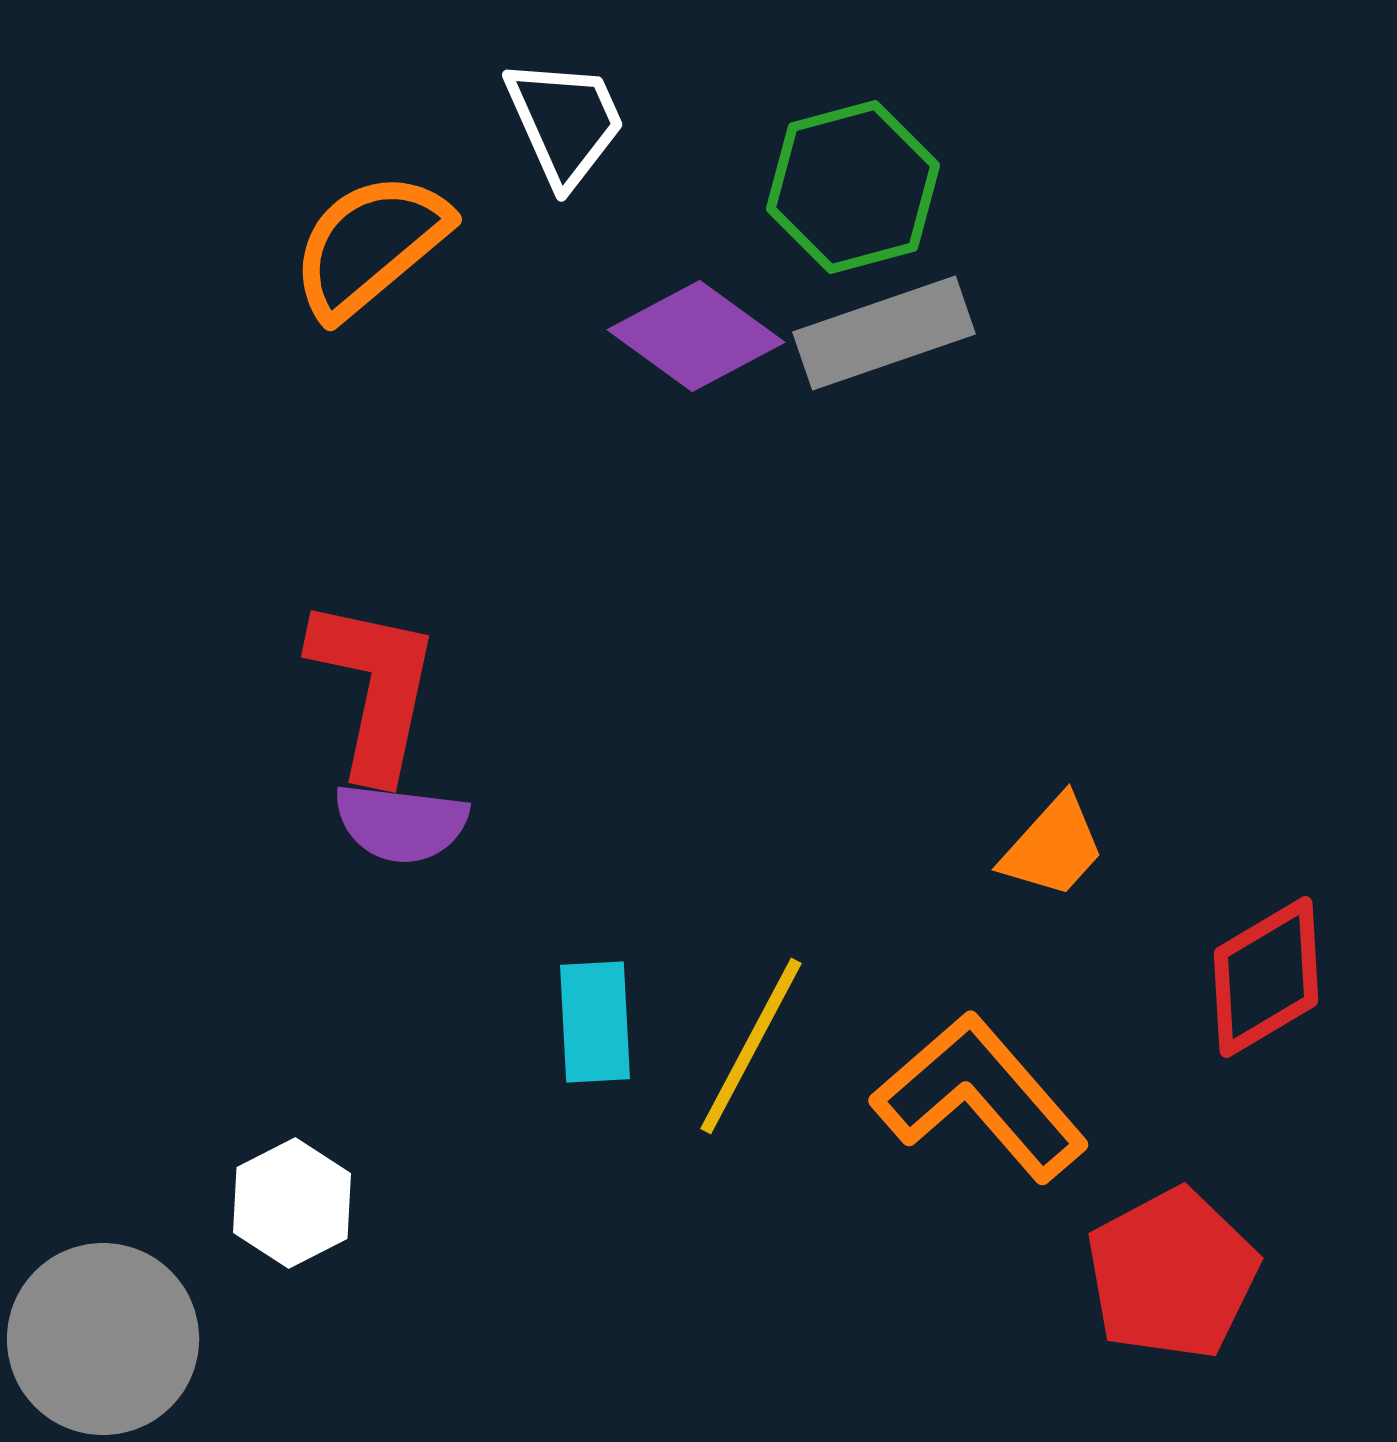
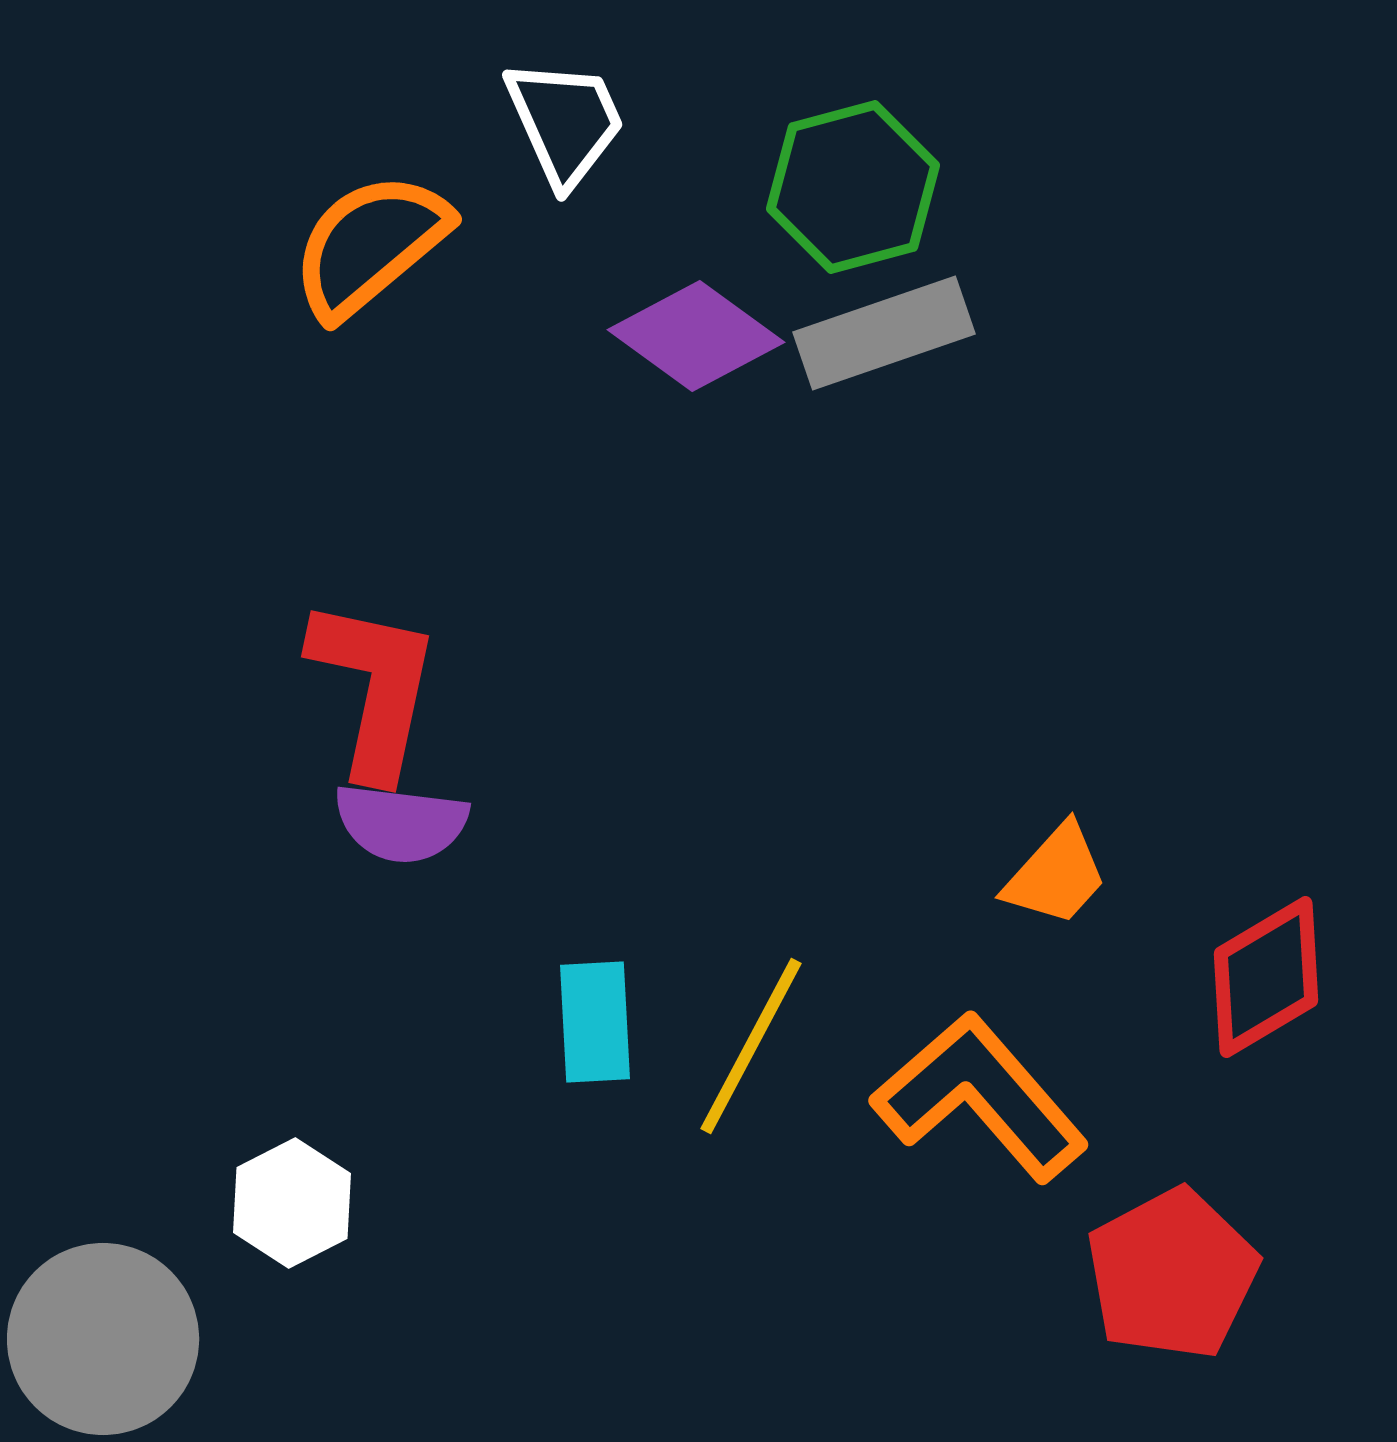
orange trapezoid: moved 3 px right, 28 px down
